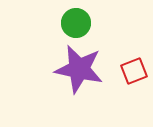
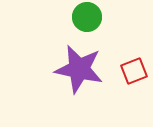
green circle: moved 11 px right, 6 px up
